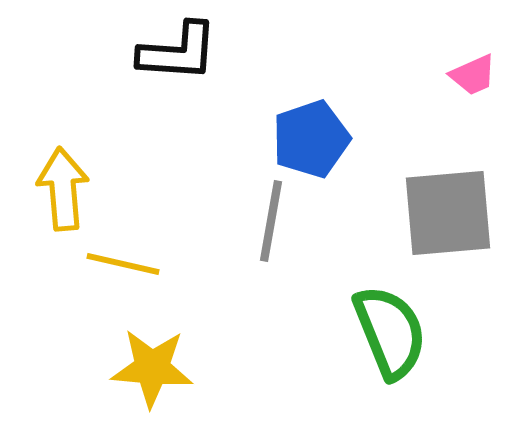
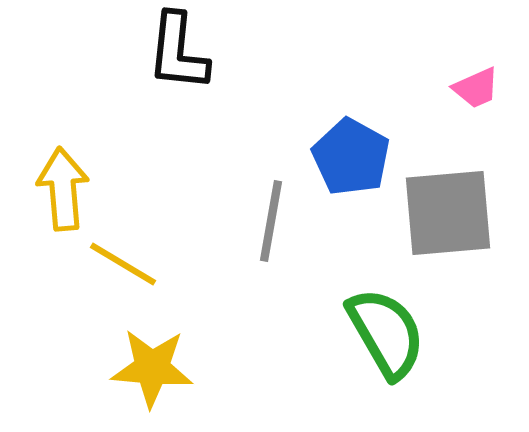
black L-shape: rotated 92 degrees clockwise
pink trapezoid: moved 3 px right, 13 px down
blue pentagon: moved 40 px right, 18 px down; rotated 24 degrees counterclockwise
yellow line: rotated 18 degrees clockwise
green semicircle: moved 4 px left, 1 px down; rotated 8 degrees counterclockwise
